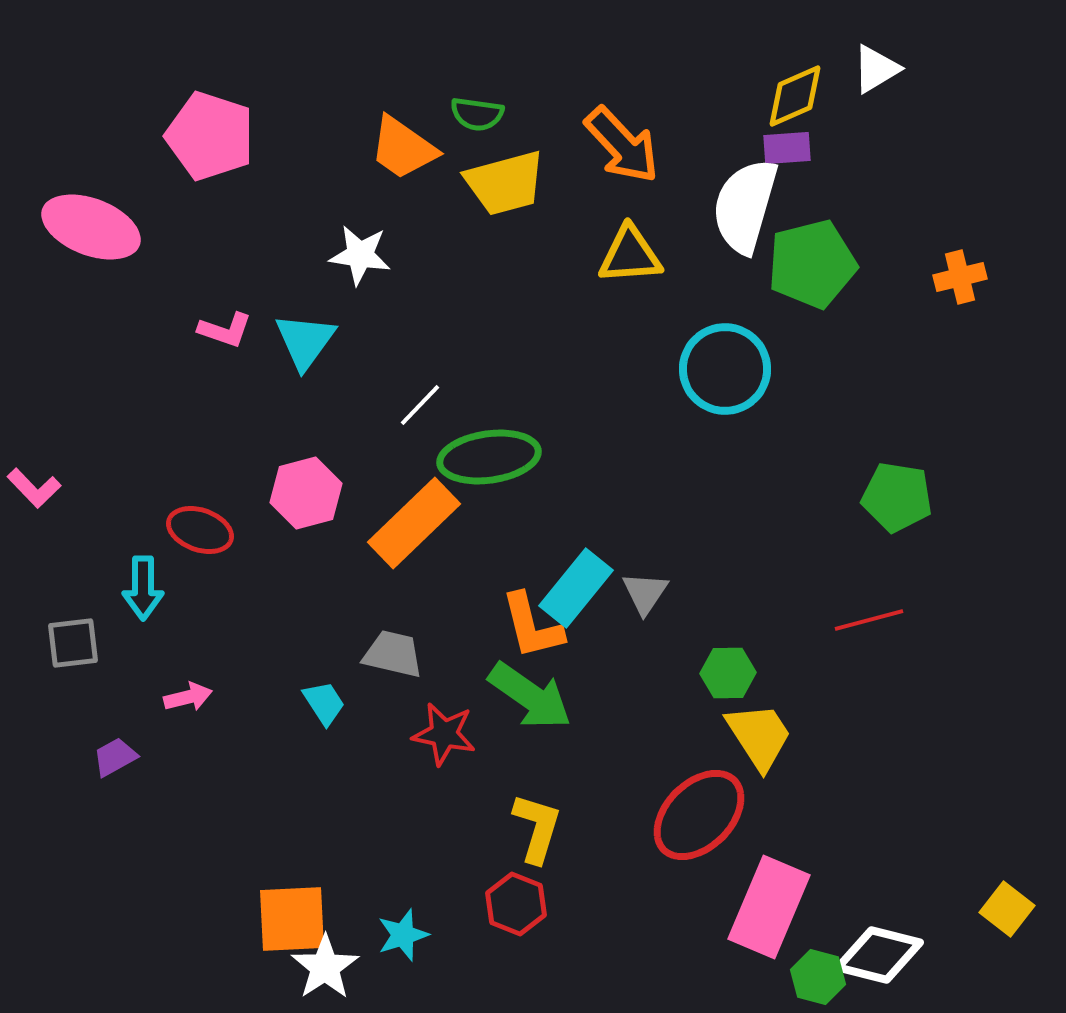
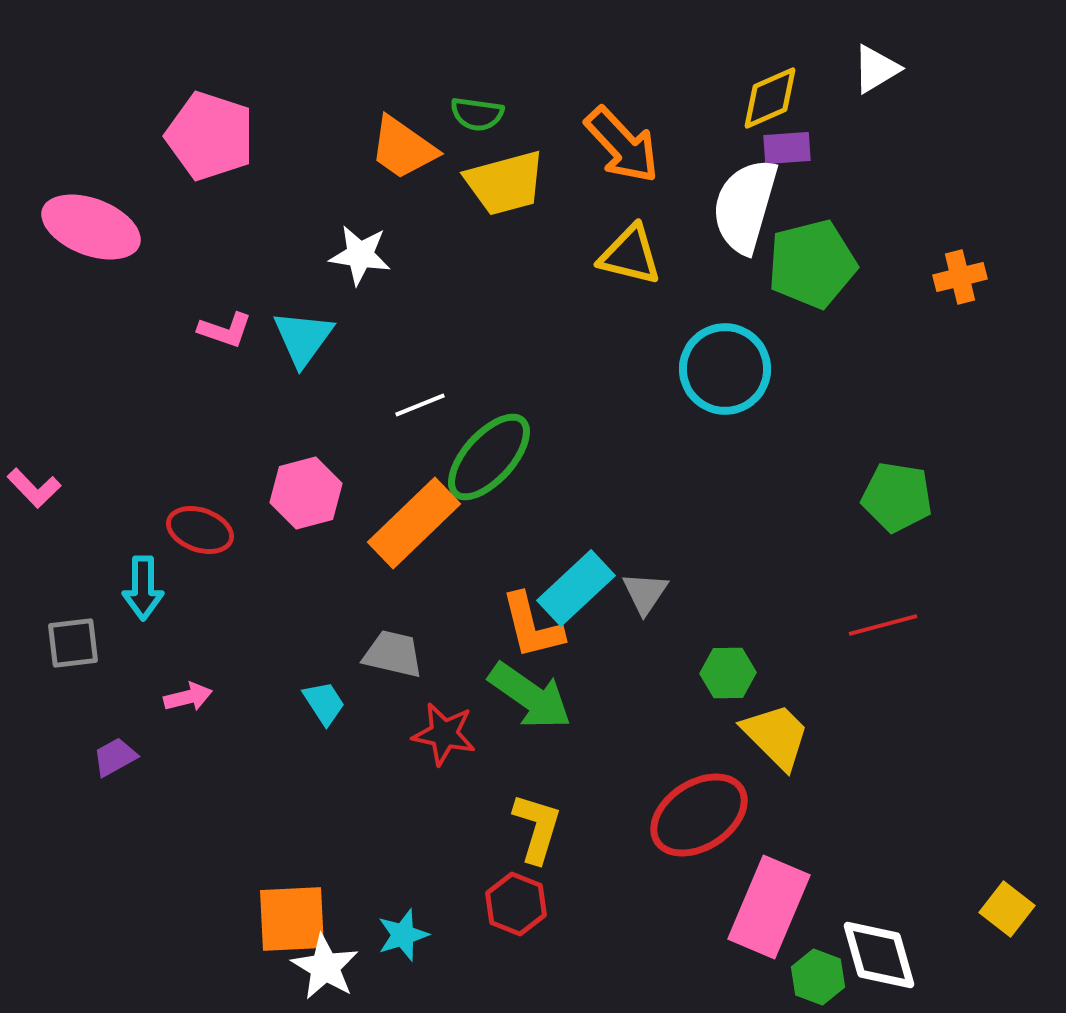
yellow diamond at (795, 96): moved 25 px left, 2 px down
yellow triangle at (630, 255): rotated 18 degrees clockwise
cyan triangle at (305, 341): moved 2 px left, 3 px up
white line at (420, 405): rotated 24 degrees clockwise
green ellipse at (489, 457): rotated 40 degrees counterclockwise
cyan rectangle at (576, 588): rotated 8 degrees clockwise
red line at (869, 620): moved 14 px right, 5 px down
yellow trapezoid at (759, 736): moved 17 px right; rotated 12 degrees counterclockwise
red ellipse at (699, 815): rotated 12 degrees clockwise
white diamond at (879, 955): rotated 60 degrees clockwise
white star at (325, 967): rotated 8 degrees counterclockwise
green hexagon at (818, 977): rotated 6 degrees clockwise
